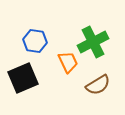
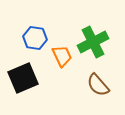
blue hexagon: moved 3 px up
orange trapezoid: moved 6 px left, 6 px up
brown semicircle: rotated 80 degrees clockwise
